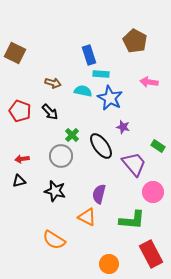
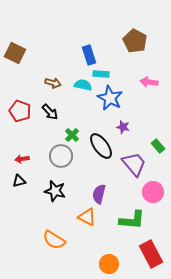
cyan semicircle: moved 6 px up
green rectangle: rotated 16 degrees clockwise
